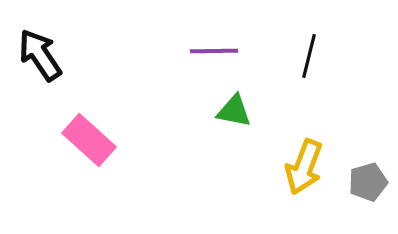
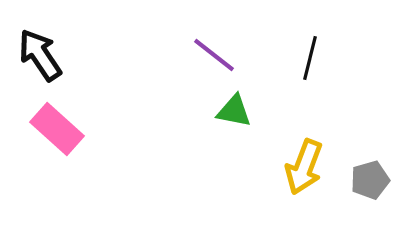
purple line: moved 4 px down; rotated 39 degrees clockwise
black line: moved 1 px right, 2 px down
pink rectangle: moved 32 px left, 11 px up
gray pentagon: moved 2 px right, 2 px up
